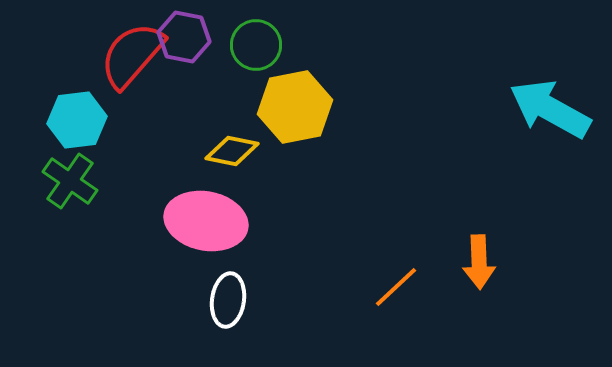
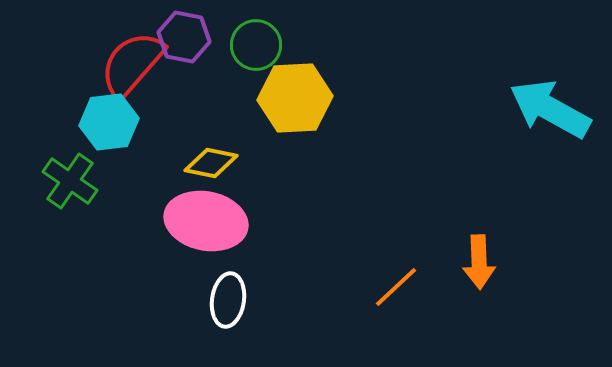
red semicircle: moved 9 px down
yellow hexagon: moved 9 px up; rotated 8 degrees clockwise
cyan hexagon: moved 32 px right, 2 px down
yellow diamond: moved 21 px left, 12 px down
